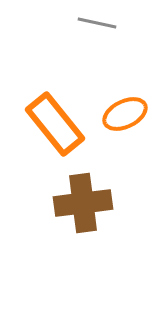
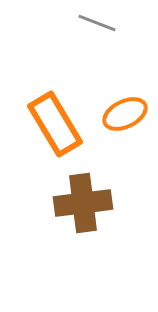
gray line: rotated 9 degrees clockwise
orange rectangle: rotated 8 degrees clockwise
